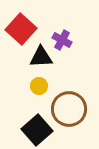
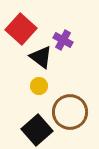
purple cross: moved 1 px right
black triangle: rotated 40 degrees clockwise
brown circle: moved 1 px right, 3 px down
